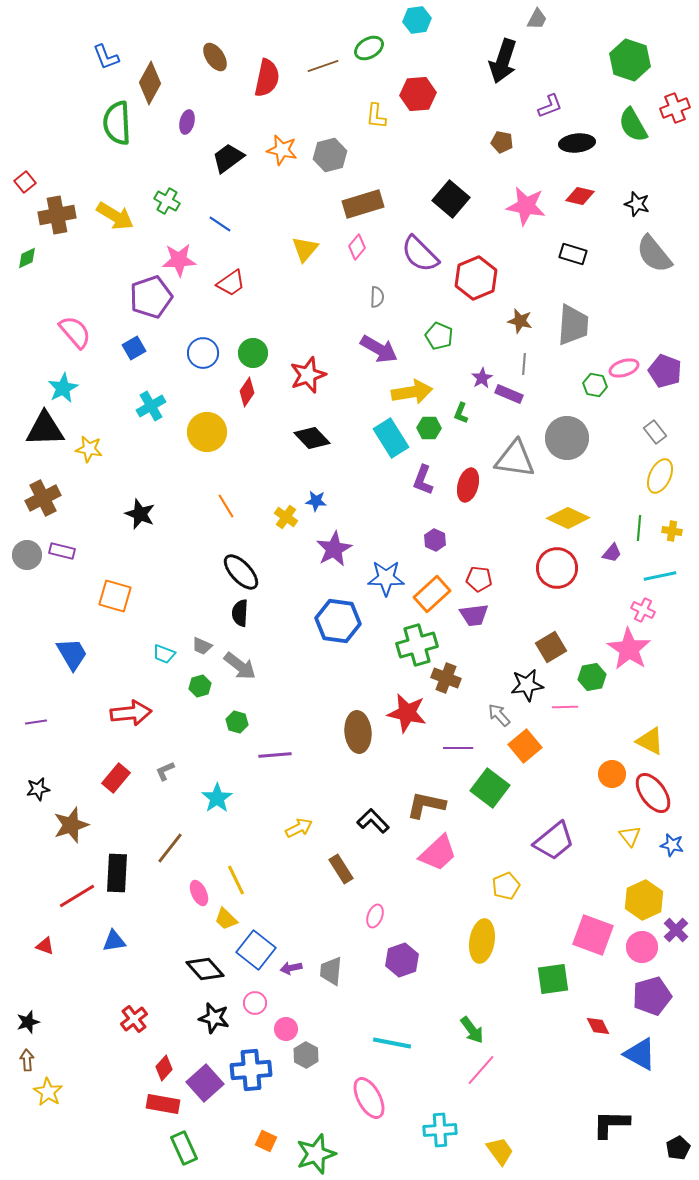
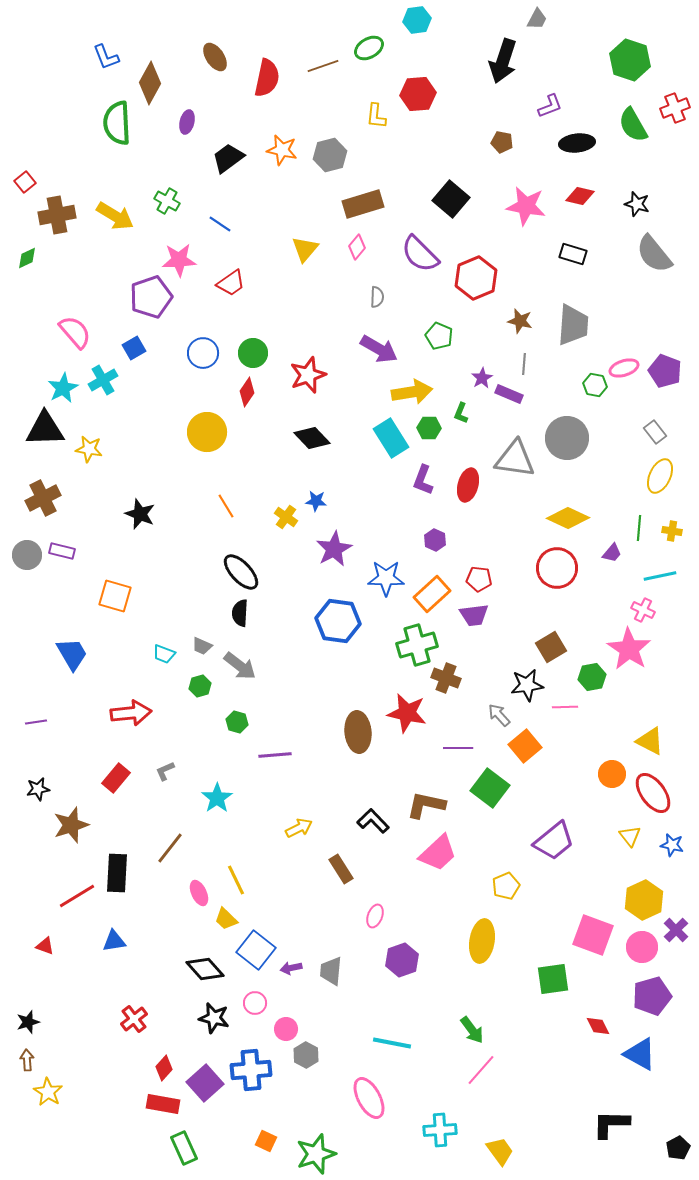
cyan cross at (151, 406): moved 48 px left, 26 px up
